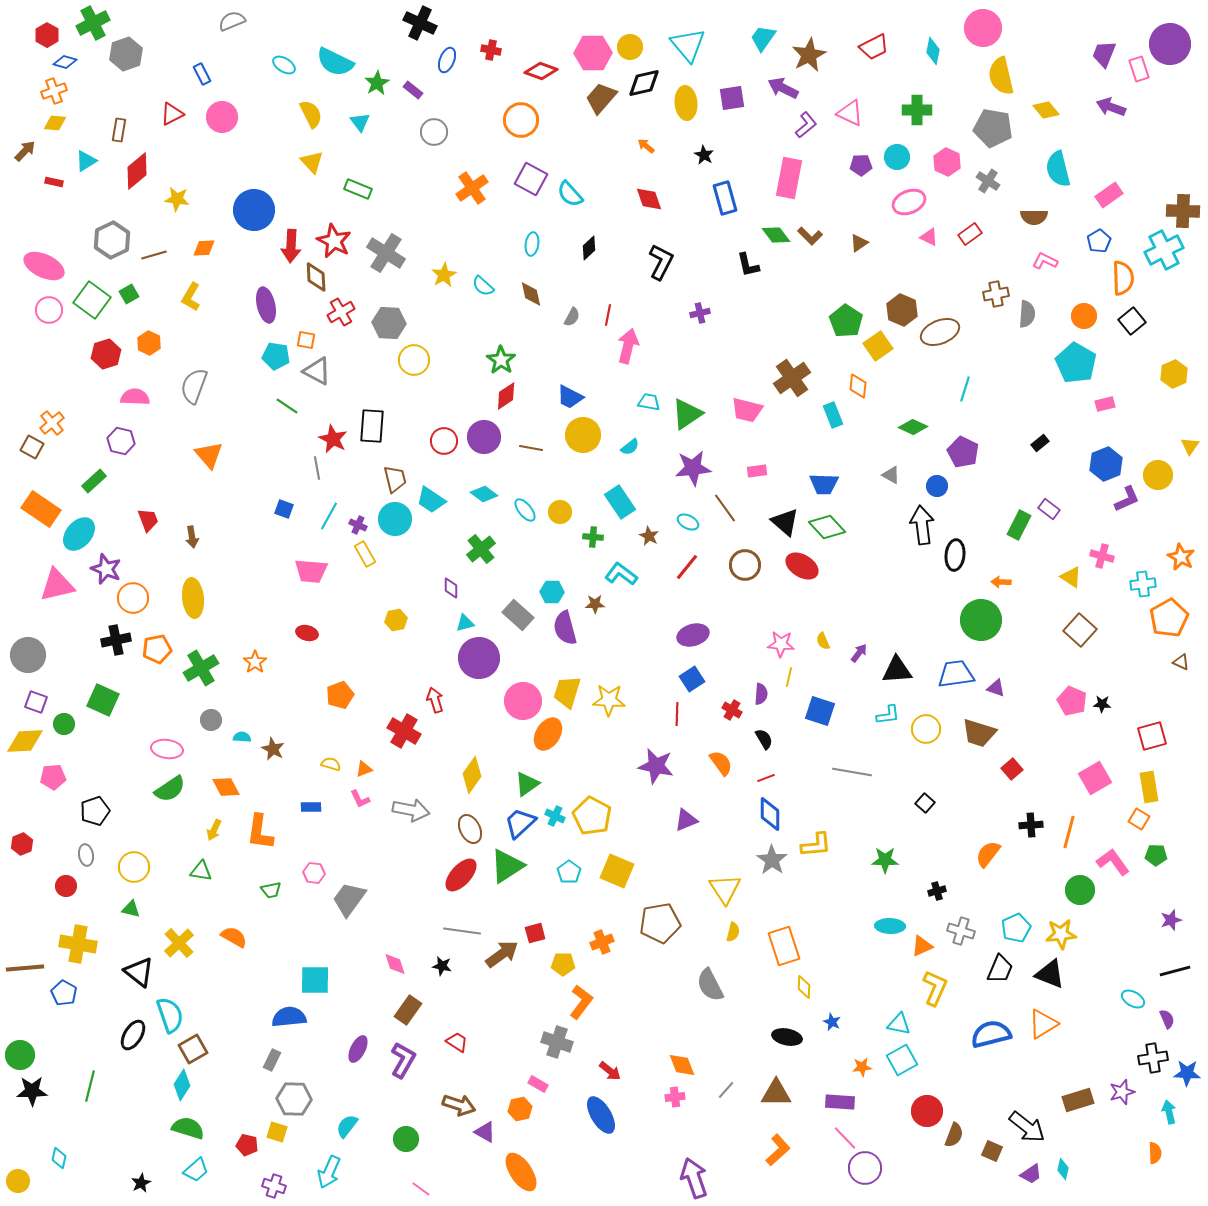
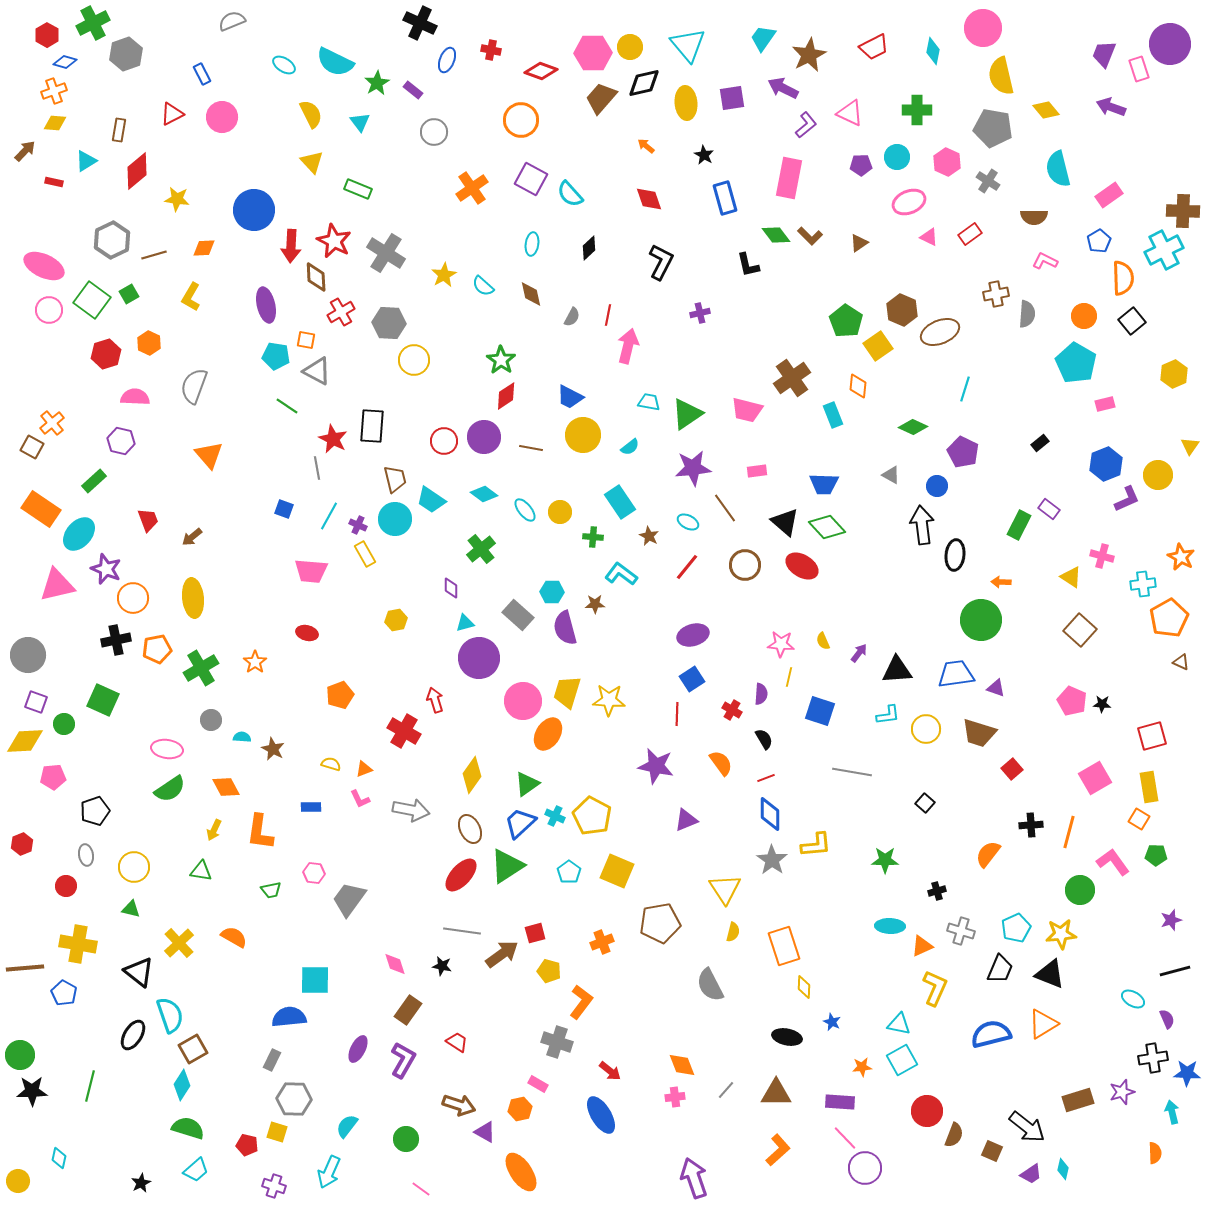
brown arrow at (192, 537): rotated 60 degrees clockwise
yellow pentagon at (563, 964): moved 14 px left, 7 px down; rotated 15 degrees clockwise
cyan arrow at (1169, 1112): moved 3 px right
